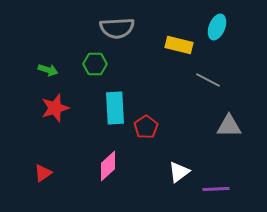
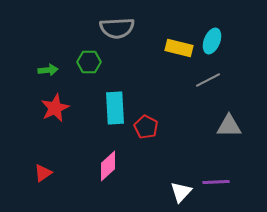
cyan ellipse: moved 5 px left, 14 px down
yellow rectangle: moved 3 px down
green hexagon: moved 6 px left, 2 px up
green arrow: rotated 24 degrees counterclockwise
gray line: rotated 55 degrees counterclockwise
red star: rotated 8 degrees counterclockwise
red pentagon: rotated 10 degrees counterclockwise
white triangle: moved 2 px right, 20 px down; rotated 10 degrees counterclockwise
purple line: moved 7 px up
